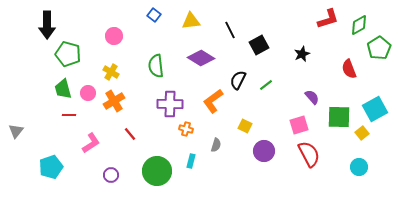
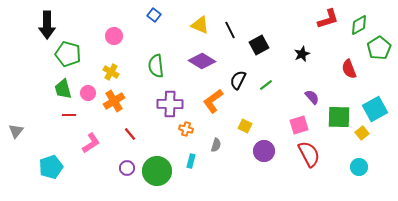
yellow triangle at (191, 21): moved 9 px right, 4 px down; rotated 30 degrees clockwise
purple diamond at (201, 58): moved 1 px right, 3 px down
purple circle at (111, 175): moved 16 px right, 7 px up
